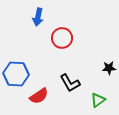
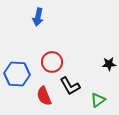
red circle: moved 10 px left, 24 px down
black star: moved 4 px up
blue hexagon: moved 1 px right
black L-shape: moved 3 px down
red semicircle: moved 5 px right; rotated 102 degrees clockwise
